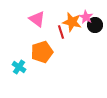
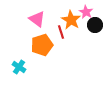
pink star: moved 5 px up
orange star: moved 1 px left, 2 px up; rotated 18 degrees clockwise
orange pentagon: moved 7 px up
